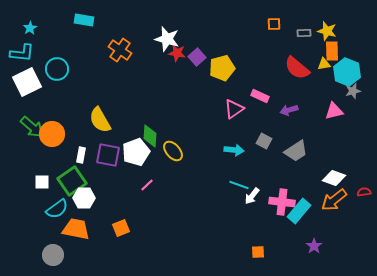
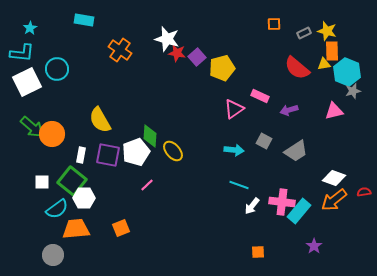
gray rectangle at (304, 33): rotated 24 degrees counterclockwise
green square at (72, 181): rotated 16 degrees counterclockwise
white arrow at (252, 196): moved 10 px down
orange trapezoid at (76, 229): rotated 16 degrees counterclockwise
